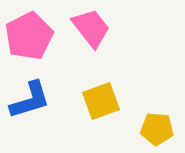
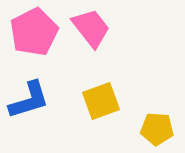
pink pentagon: moved 5 px right, 4 px up
blue L-shape: moved 1 px left
